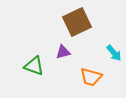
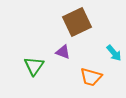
purple triangle: rotated 35 degrees clockwise
green triangle: rotated 45 degrees clockwise
